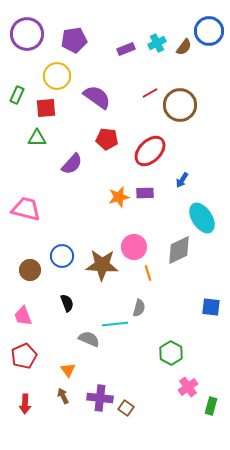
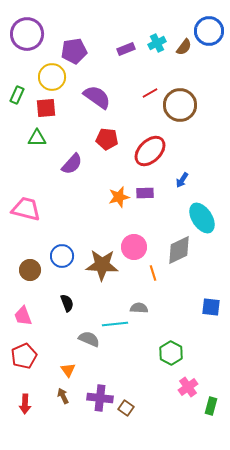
purple pentagon at (74, 40): moved 11 px down
yellow circle at (57, 76): moved 5 px left, 1 px down
orange line at (148, 273): moved 5 px right
gray semicircle at (139, 308): rotated 102 degrees counterclockwise
